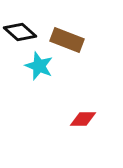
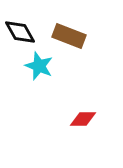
black diamond: rotated 20 degrees clockwise
brown rectangle: moved 2 px right, 4 px up
